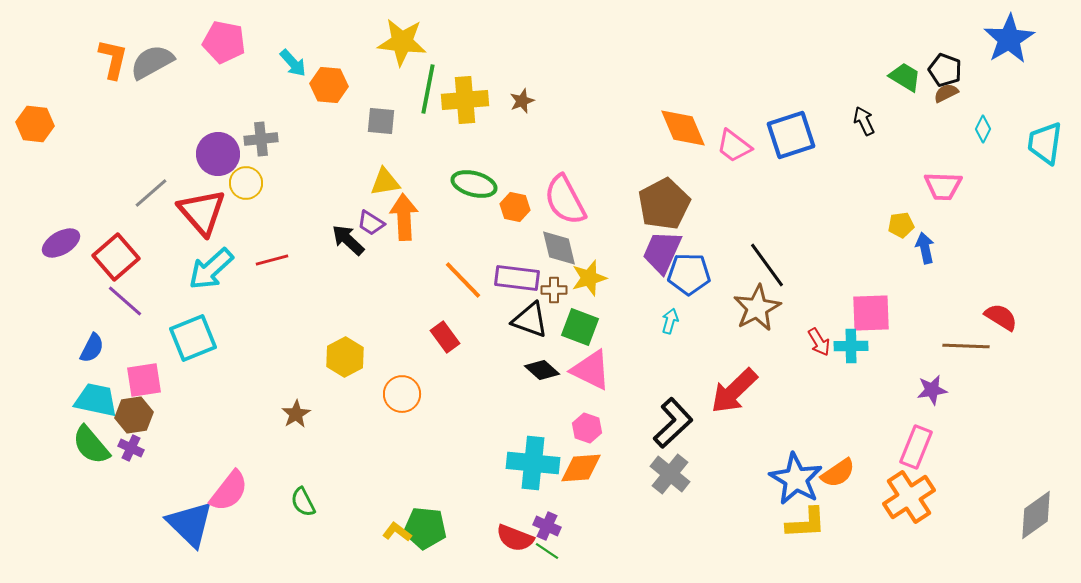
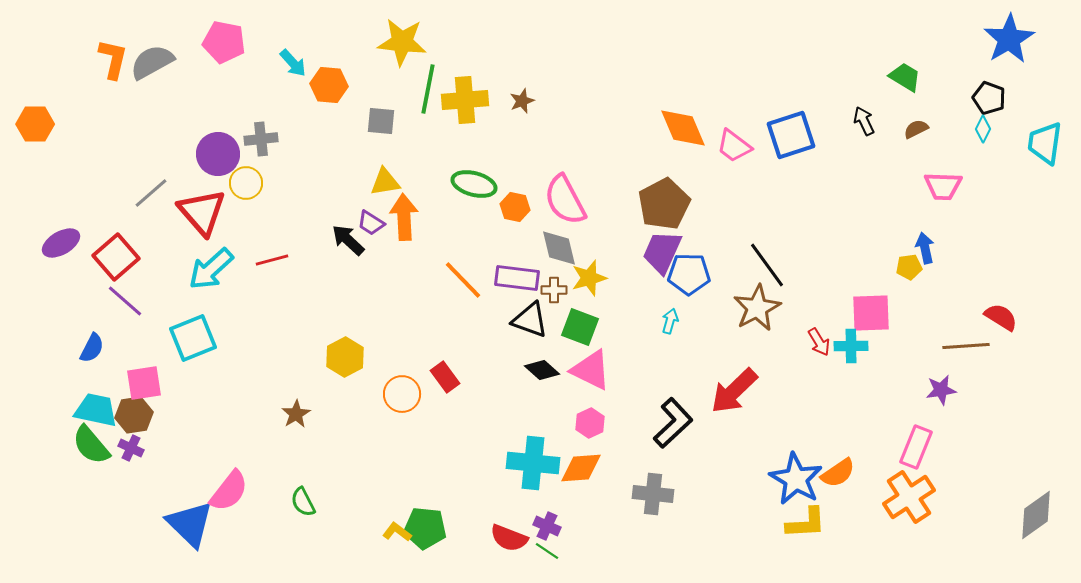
black pentagon at (945, 70): moved 44 px right, 28 px down
brown semicircle at (946, 93): moved 30 px left, 36 px down
orange hexagon at (35, 124): rotated 6 degrees counterclockwise
yellow pentagon at (901, 225): moved 8 px right, 42 px down
red rectangle at (445, 337): moved 40 px down
brown line at (966, 346): rotated 6 degrees counterclockwise
pink square at (144, 380): moved 3 px down
purple star at (932, 390): moved 9 px right
cyan trapezoid at (96, 400): moved 10 px down
pink hexagon at (587, 428): moved 3 px right, 5 px up; rotated 16 degrees clockwise
gray cross at (670, 474): moved 17 px left, 20 px down; rotated 33 degrees counterclockwise
red semicircle at (515, 538): moved 6 px left
